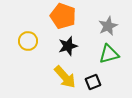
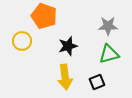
orange pentagon: moved 19 px left
gray star: rotated 24 degrees clockwise
yellow circle: moved 6 px left
yellow arrow: rotated 35 degrees clockwise
black square: moved 4 px right
